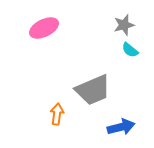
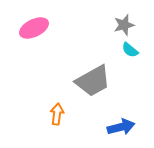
pink ellipse: moved 10 px left
gray trapezoid: moved 9 px up; rotated 6 degrees counterclockwise
